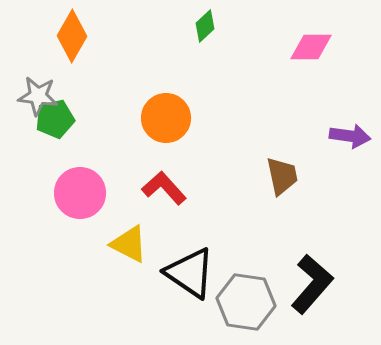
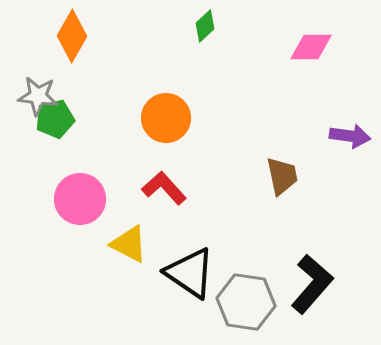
pink circle: moved 6 px down
